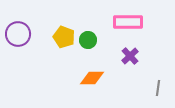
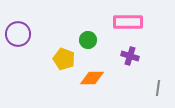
yellow pentagon: moved 22 px down
purple cross: rotated 30 degrees counterclockwise
